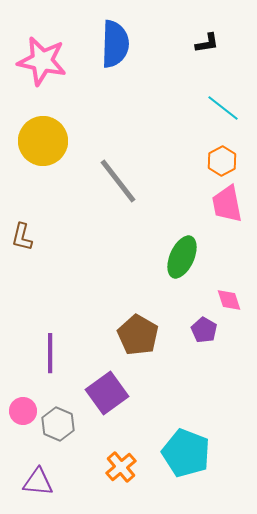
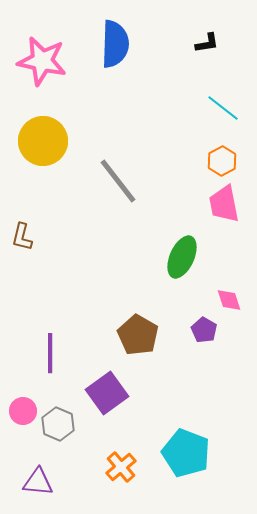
pink trapezoid: moved 3 px left
